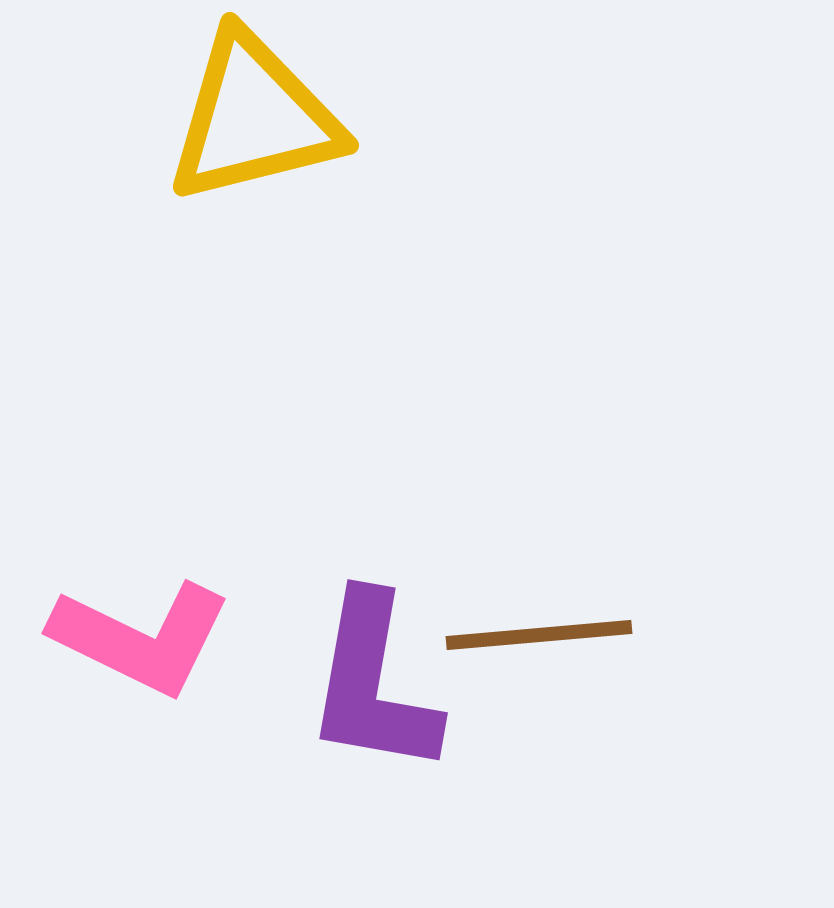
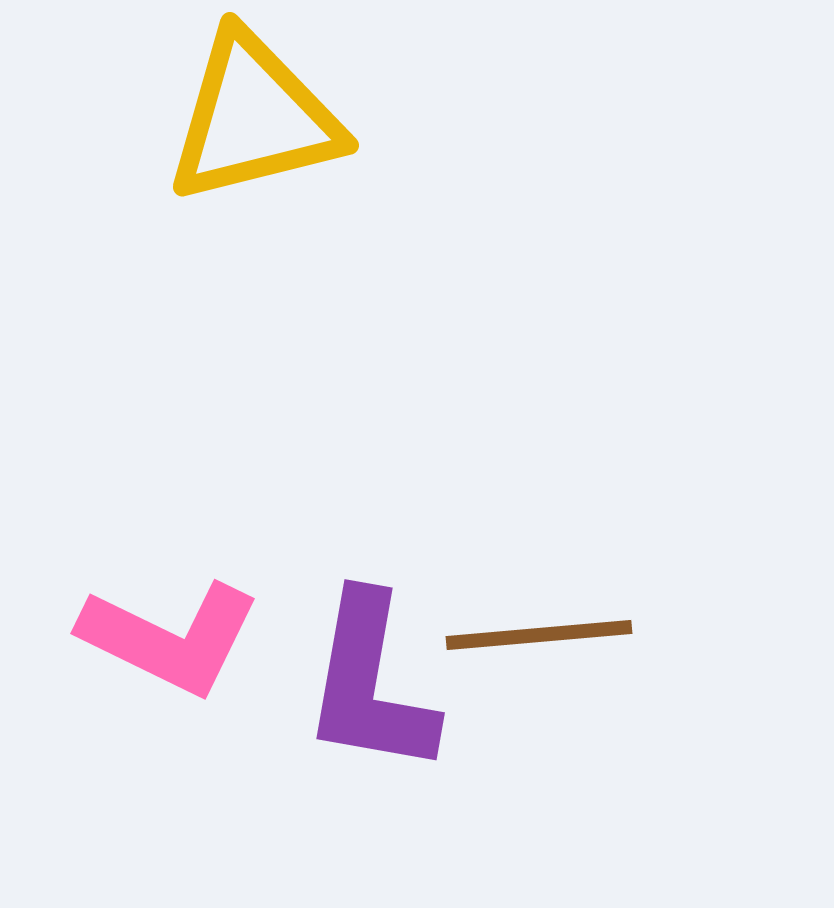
pink L-shape: moved 29 px right
purple L-shape: moved 3 px left
